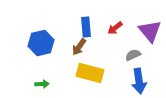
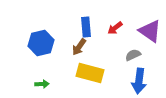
purple triangle: rotated 15 degrees counterclockwise
blue arrow: rotated 15 degrees clockwise
